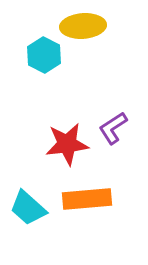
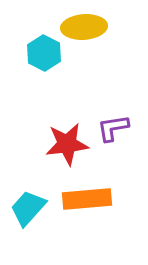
yellow ellipse: moved 1 px right, 1 px down
cyan hexagon: moved 2 px up
purple L-shape: rotated 24 degrees clockwise
cyan trapezoid: rotated 90 degrees clockwise
